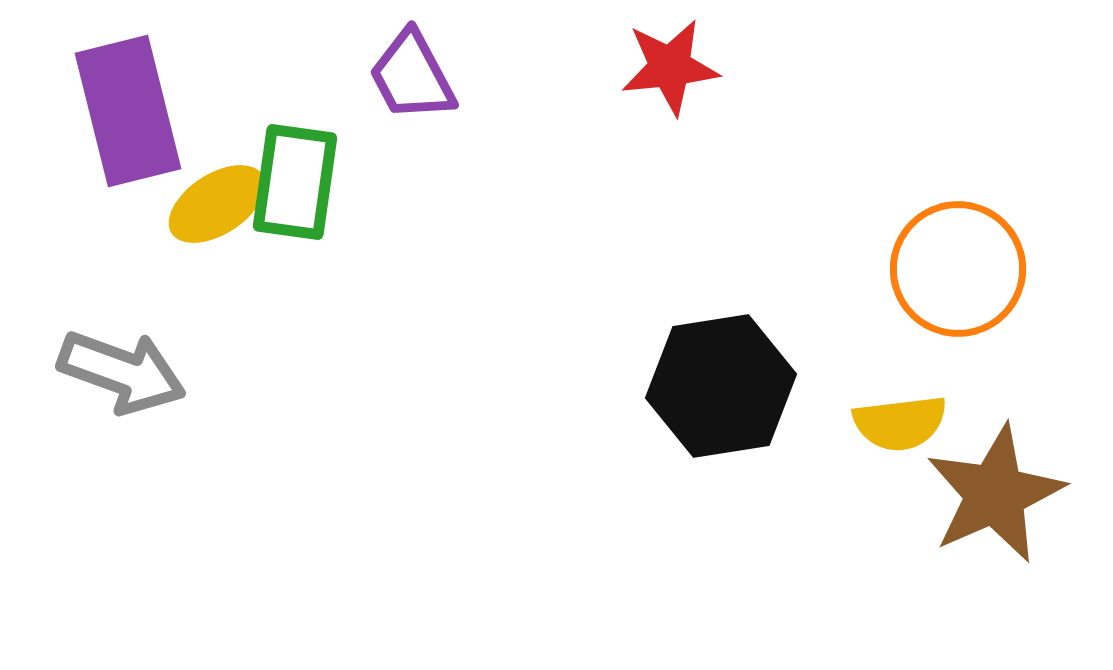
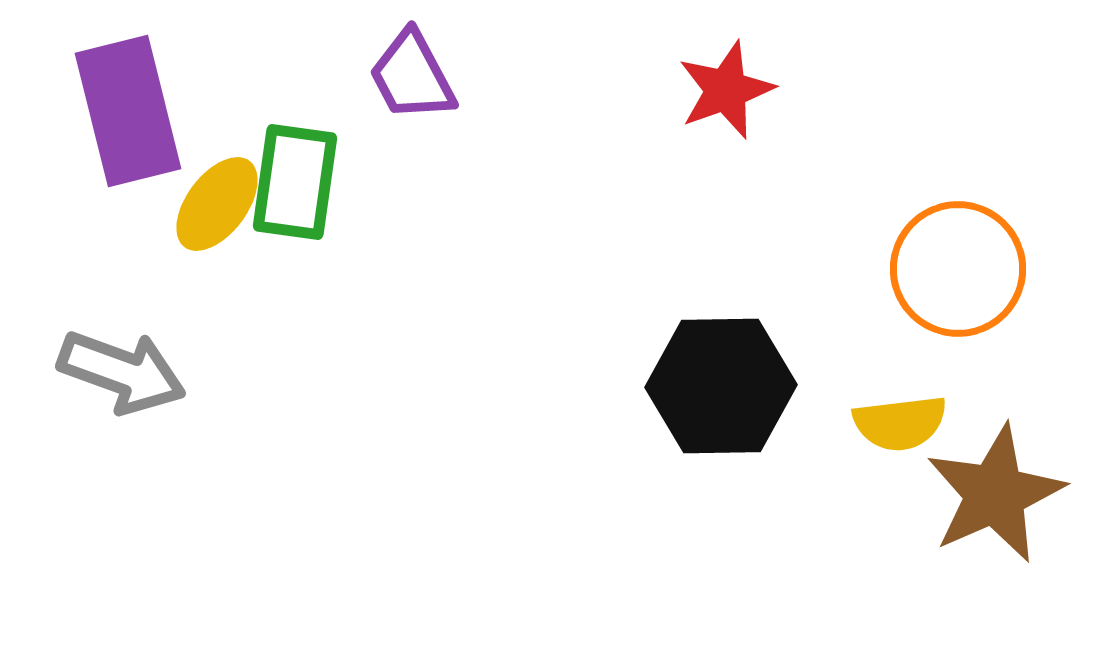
red star: moved 56 px right, 23 px down; rotated 14 degrees counterclockwise
yellow ellipse: rotated 20 degrees counterclockwise
black hexagon: rotated 8 degrees clockwise
